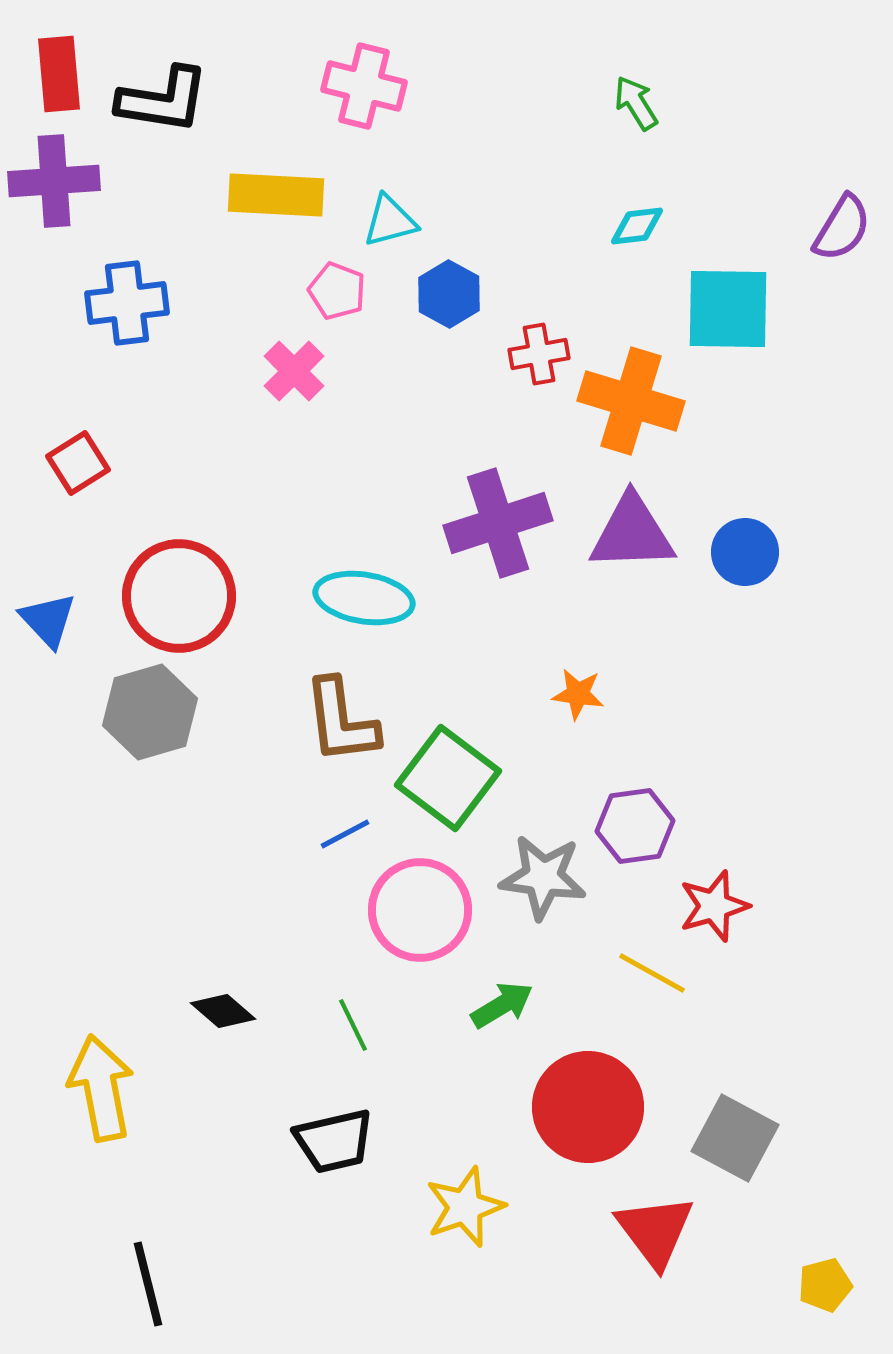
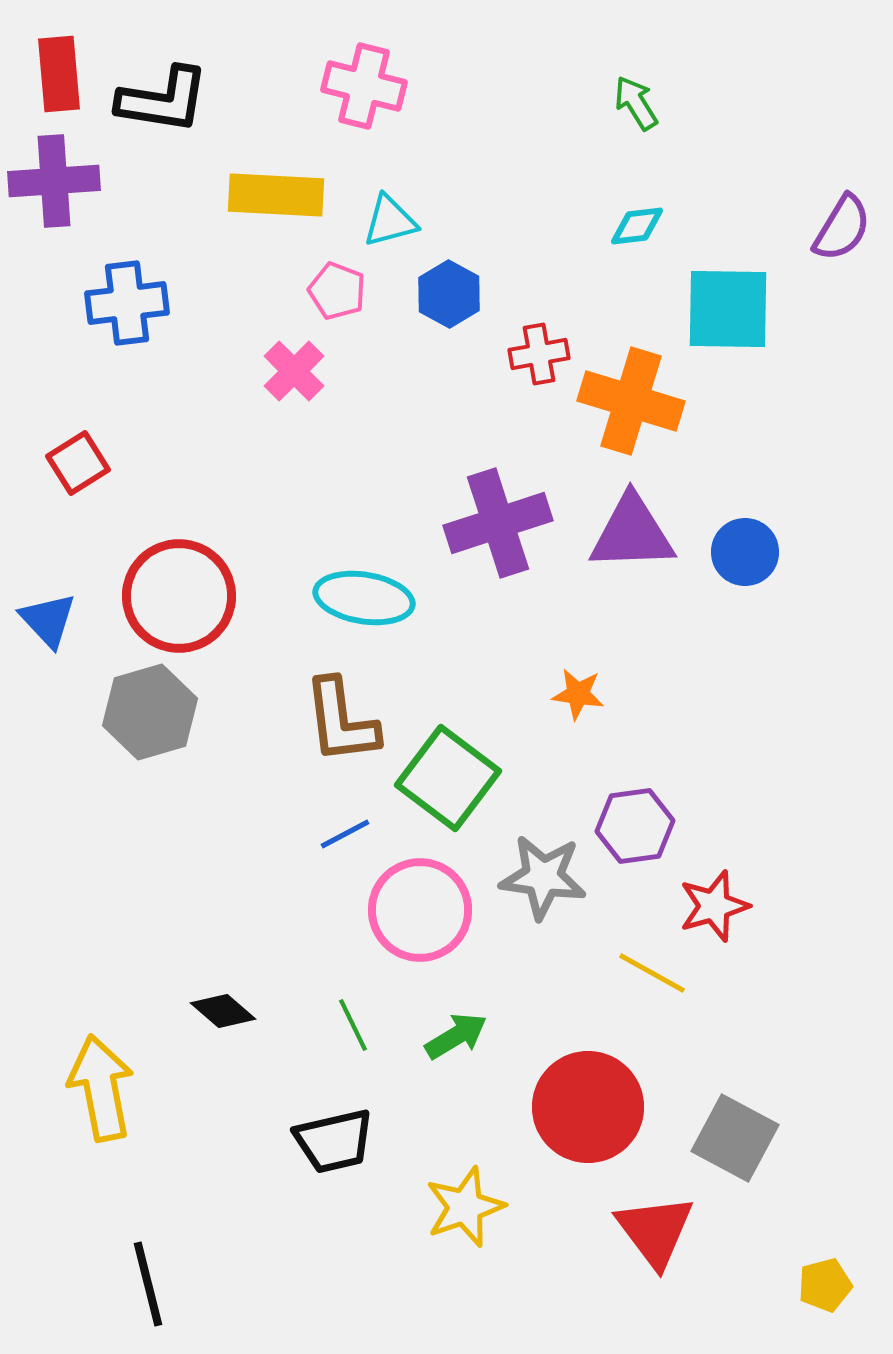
green arrow at (502, 1005): moved 46 px left, 31 px down
